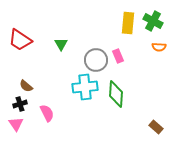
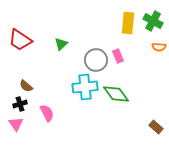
green triangle: rotated 16 degrees clockwise
green diamond: rotated 40 degrees counterclockwise
